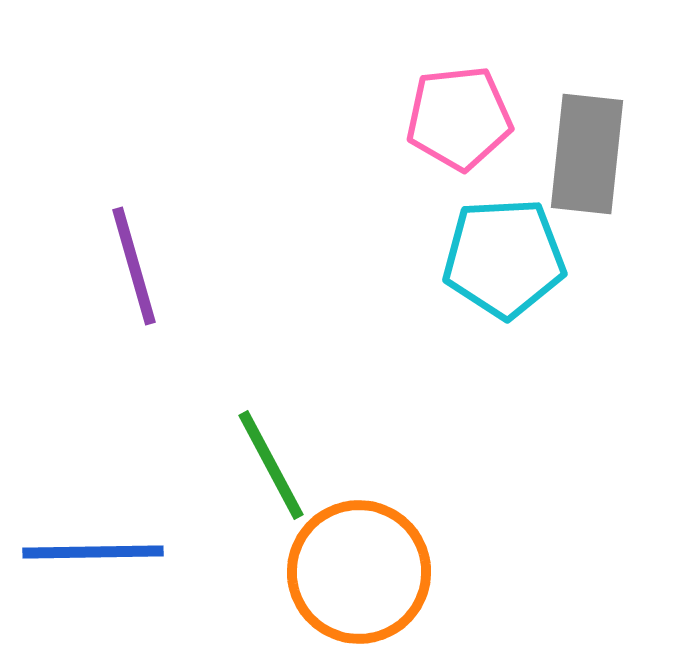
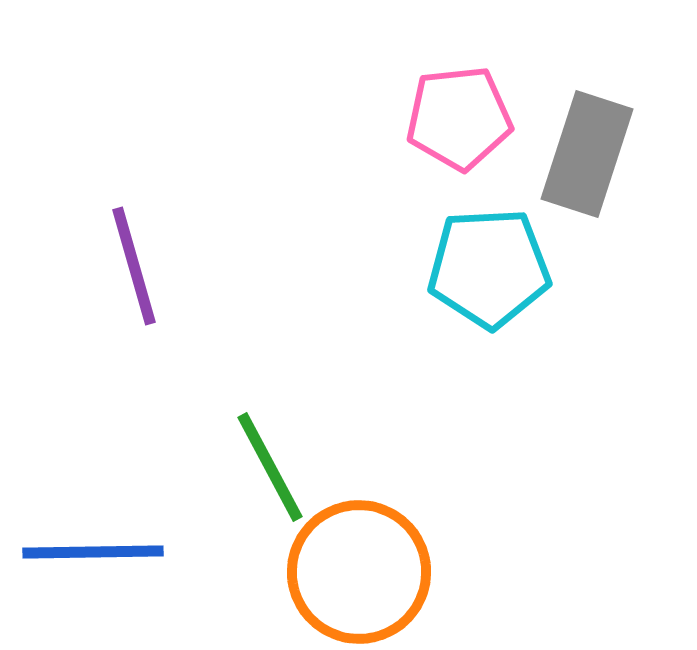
gray rectangle: rotated 12 degrees clockwise
cyan pentagon: moved 15 px left, 10 px down
green line: moved 1 px left, 2 px down
